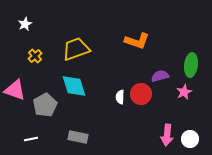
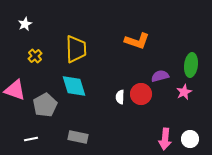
yellow trapezoid: rotated 108 degrees clockwise
pink arrow: moved 2 px left, 4 px down
